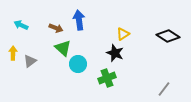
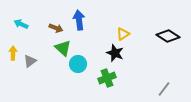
cyan arrow: moved 1 px up
